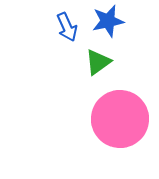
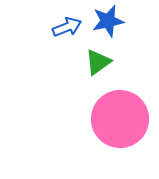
blue arrow: rotated 88 degrees counterclockwise
